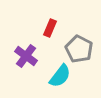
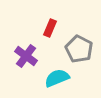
cyan semicircle: moved 3 px left, 2 px down; rotated 150 degrees counterclockwise
